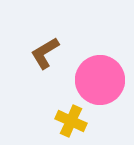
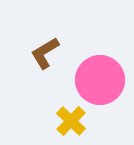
yellow cross: rotated 20 degrees clockwise
